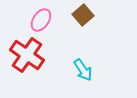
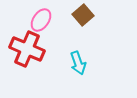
red cross: moved 6 px up; rotated 12 degrees counterclockwise
cyan arrow: moved 5 px left, 7 px up; rotated 15 degrees clockwise
